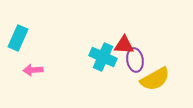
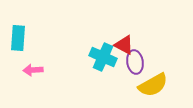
cyan rectangle: rotated 20 degrees counterclockwise
red triangle: rotated 25 degrees clockwise
purple ellipse: moved 2 px down
yellow semicircle: moved 2 px left, 6 px down
